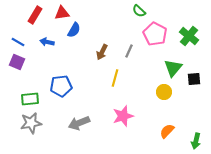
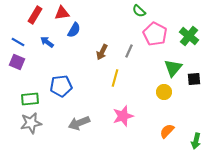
blue arrow: rotated 24 degrees clockwise
